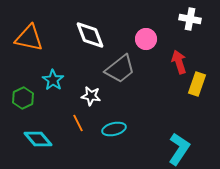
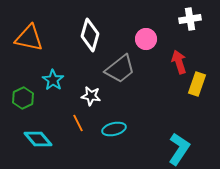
white cross: rotated 20 degrees counterclockwise
white diamond: rotated 36 degrees clockwise
